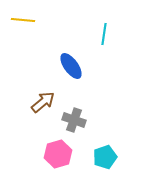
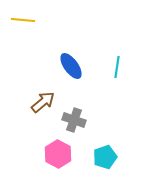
cyan line: moved 13 px right, 33 px down
pink hexagon: rotated 16 degrees counterclockwise
